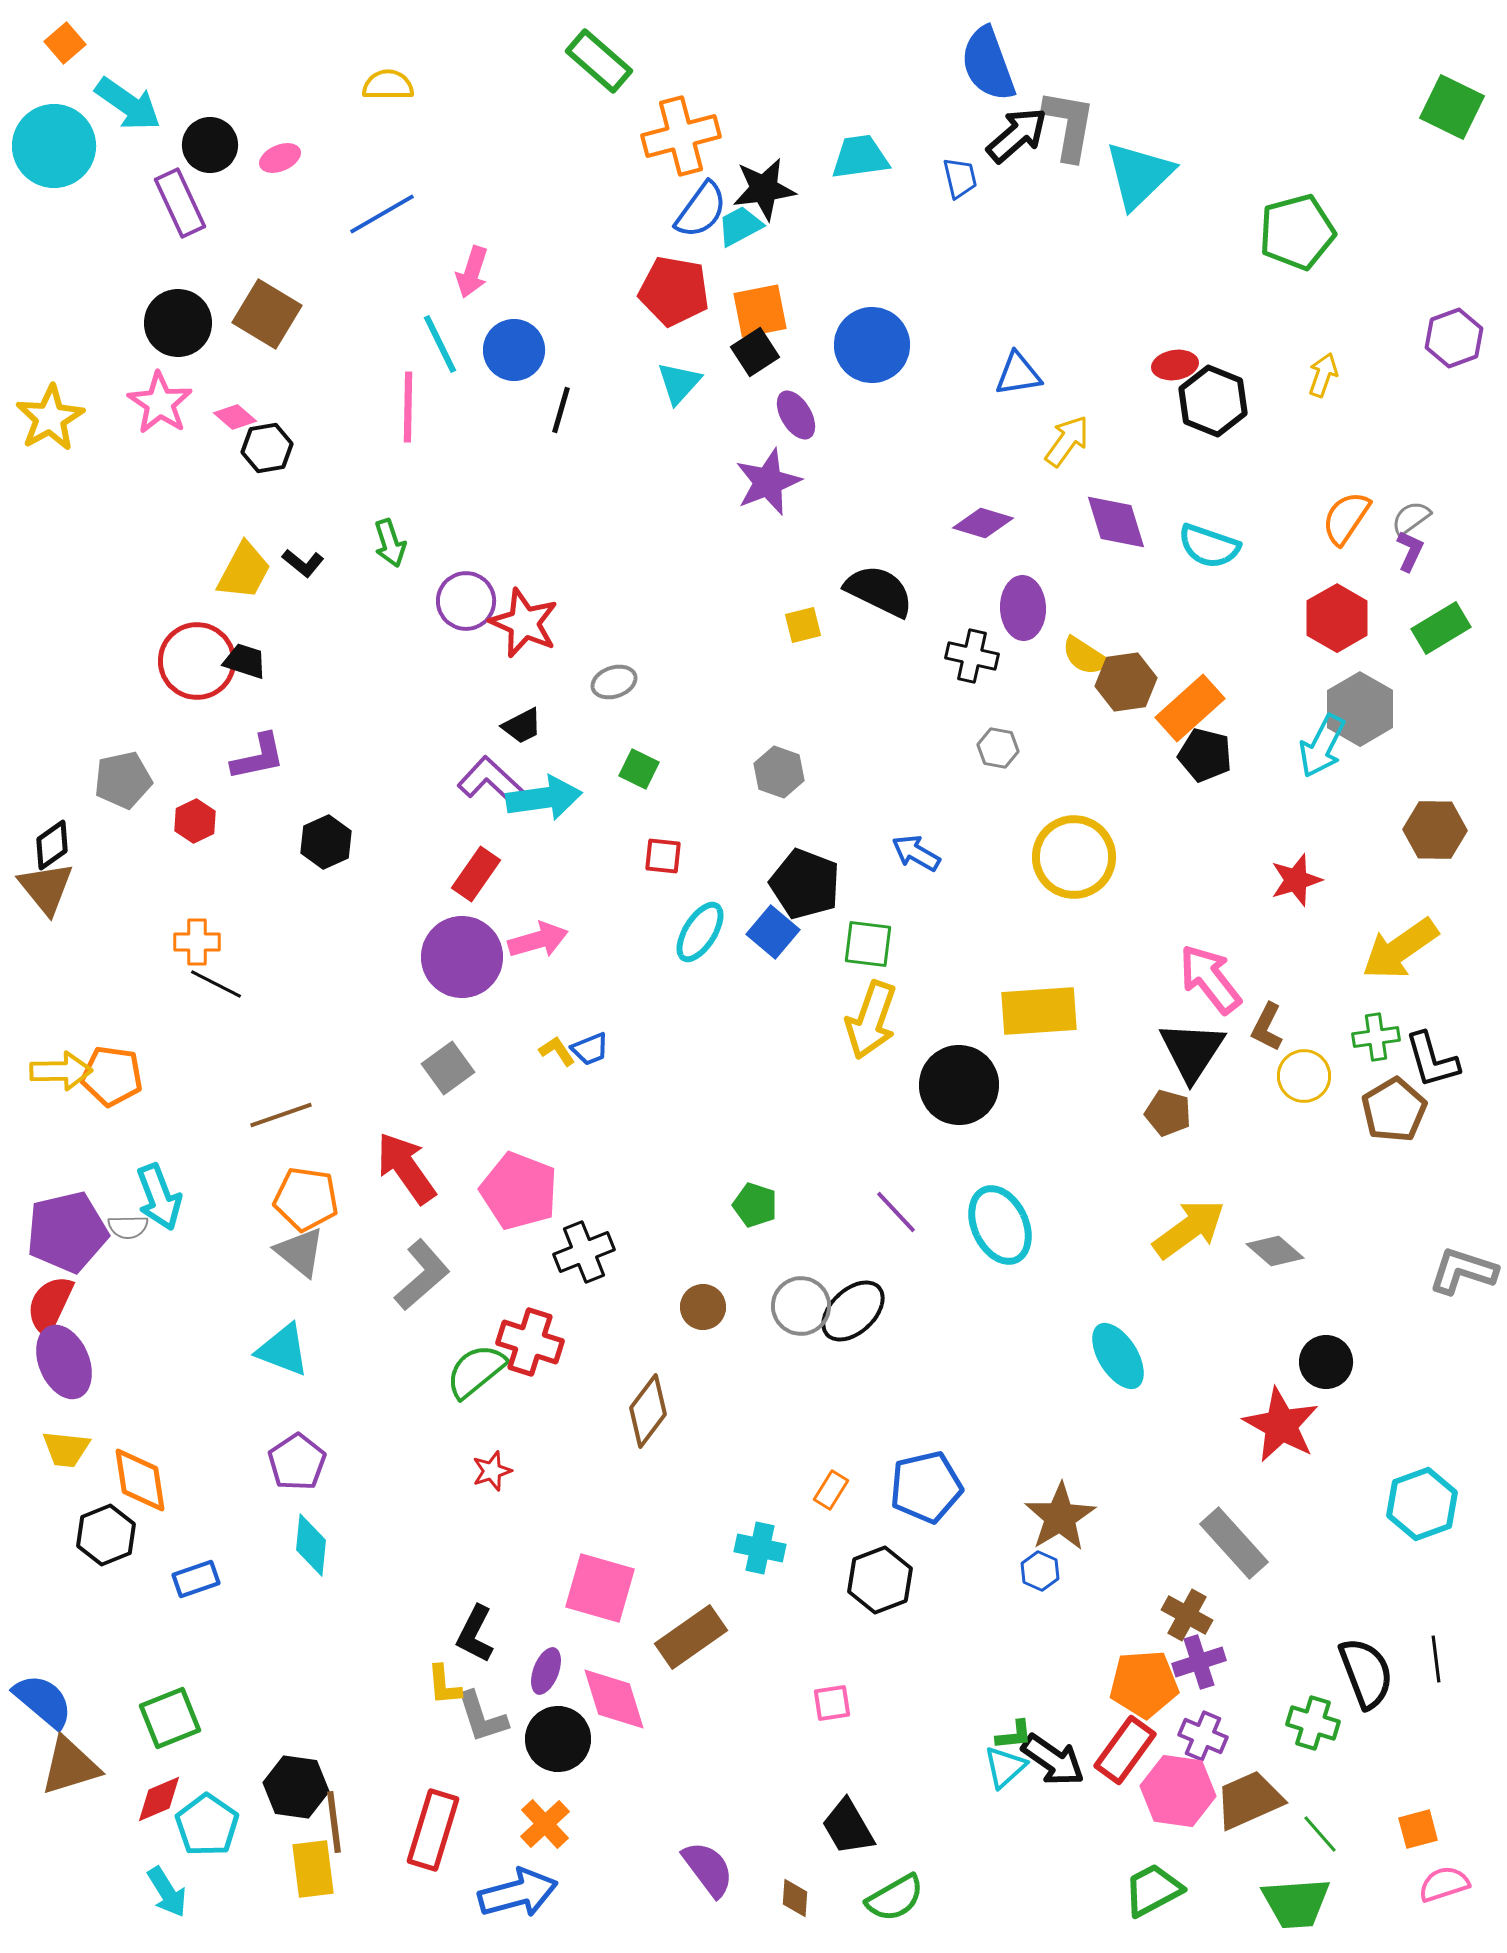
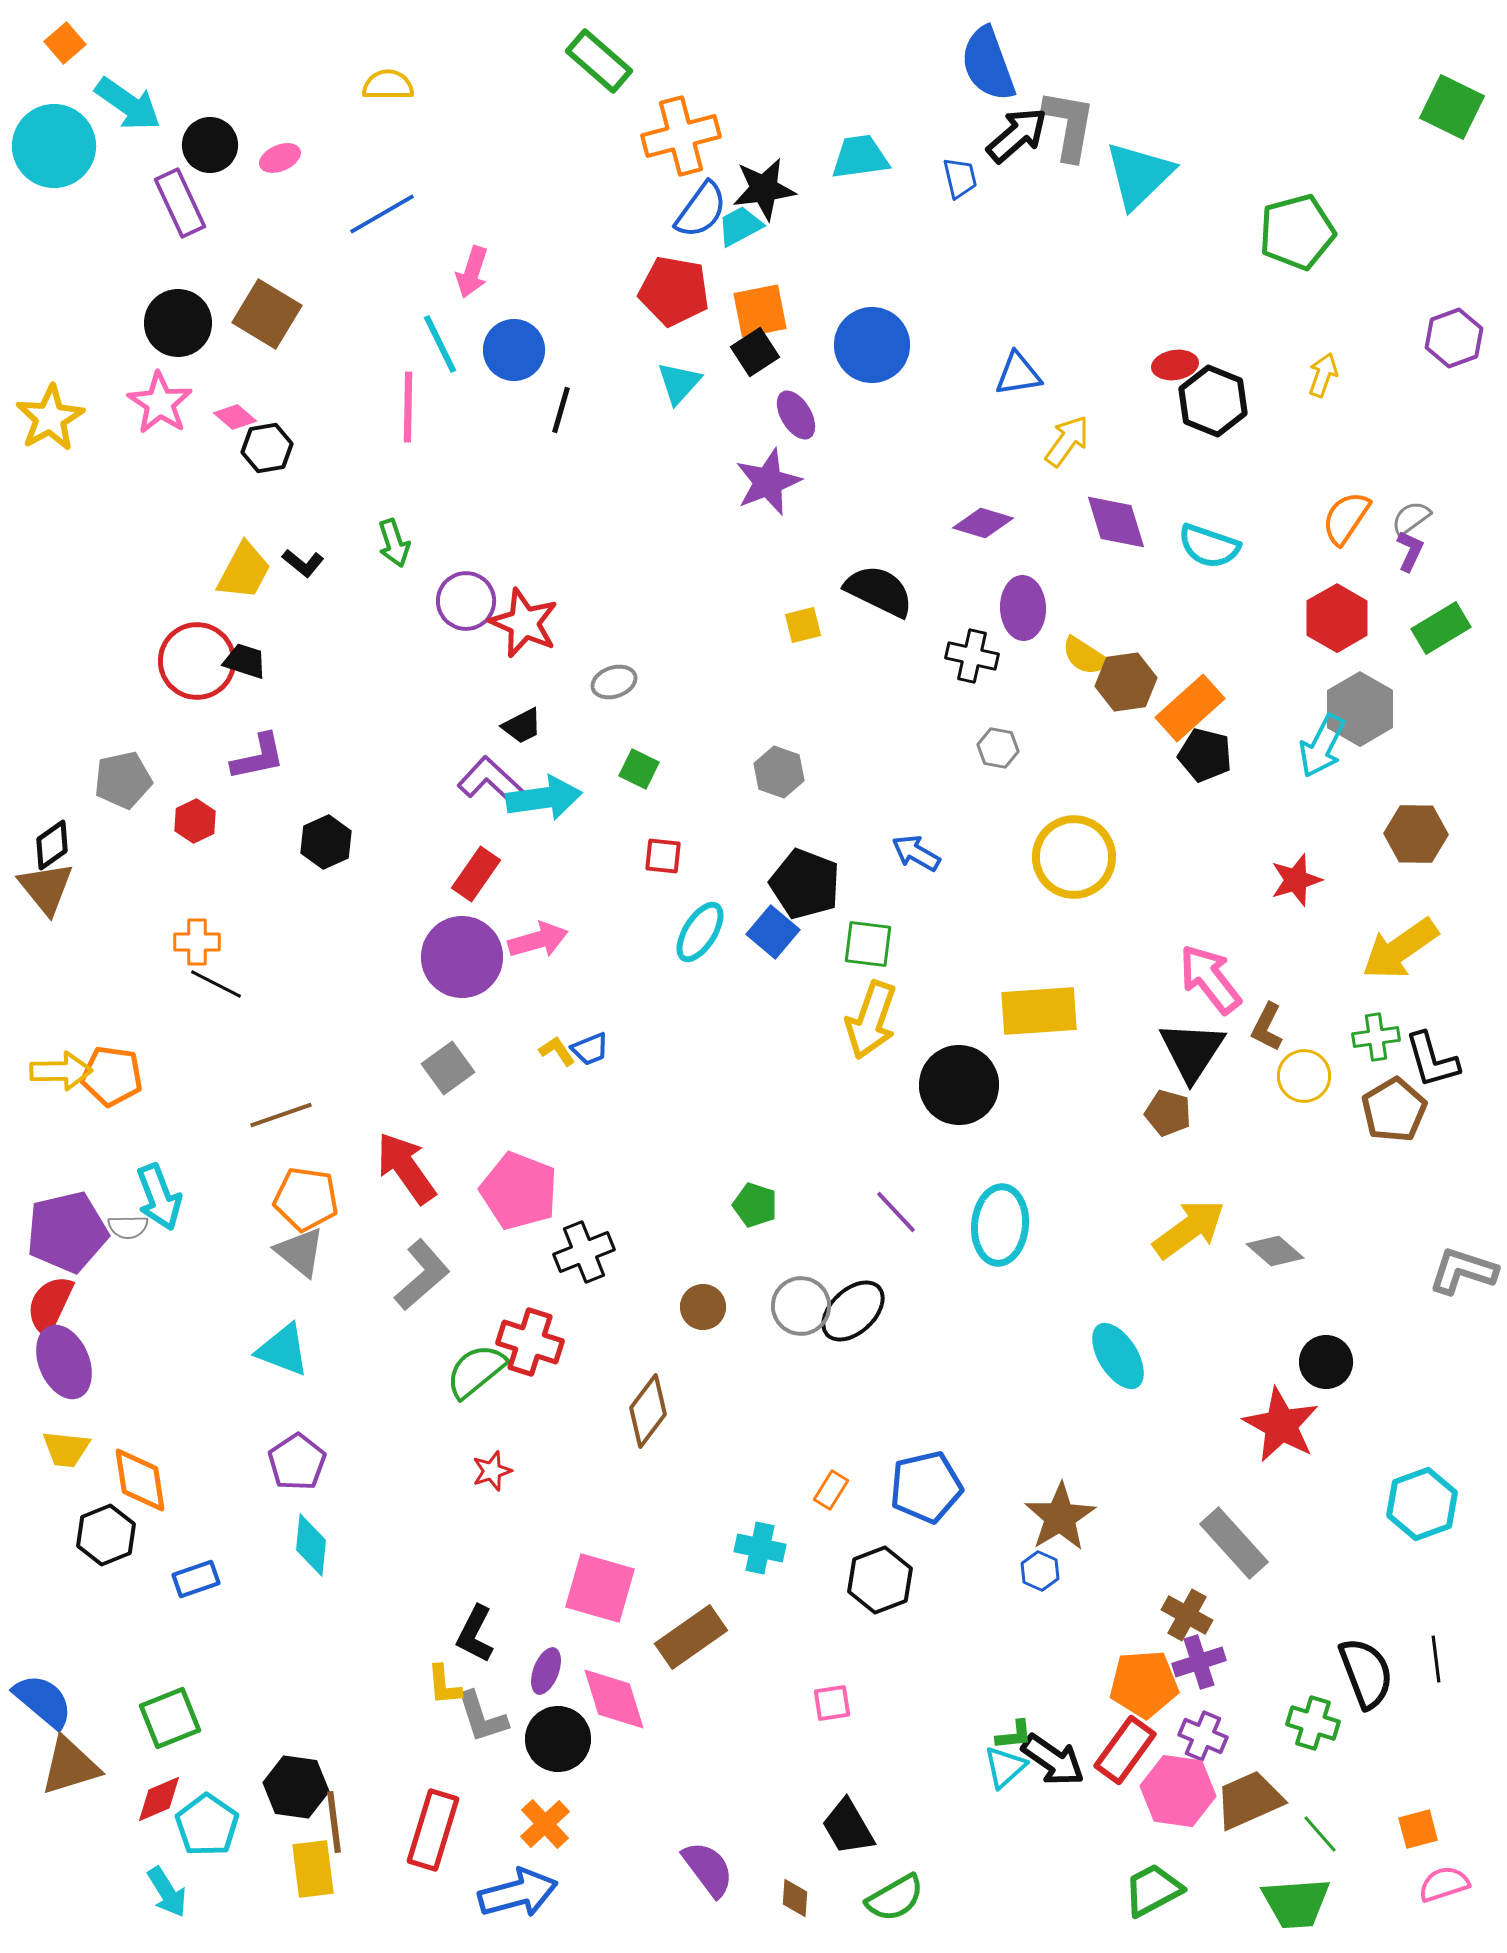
green arrow at (390, 543): moved 4 px right
brown hexagon at (1435, 830): moved 19 px left, 4 px down
cyan ellipse at (1000, 1225): rotated 30 degrees clockwise
